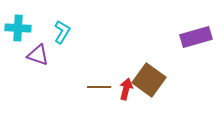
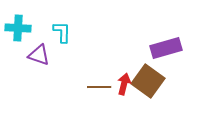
cyan L-shape: rotated 30 degrees counterclockwise
purple rectangle: moved 30 px left, 11 px down
purple triangle: moved 1 px right
brown square: moved 1 px left, 1 px down
red arrow: moved 2 px left, 5 px up
